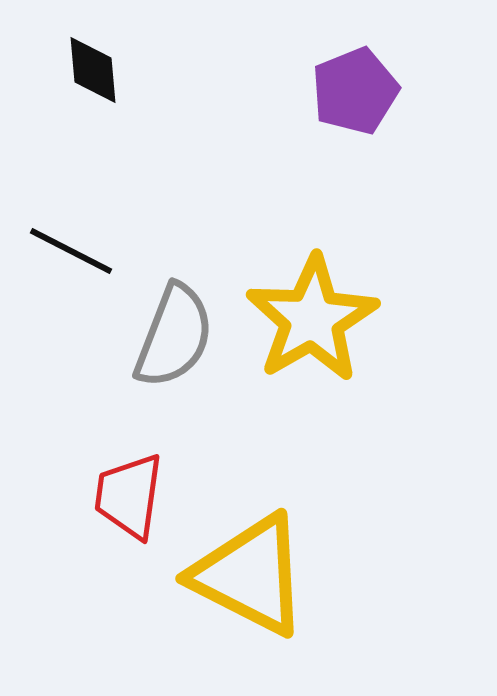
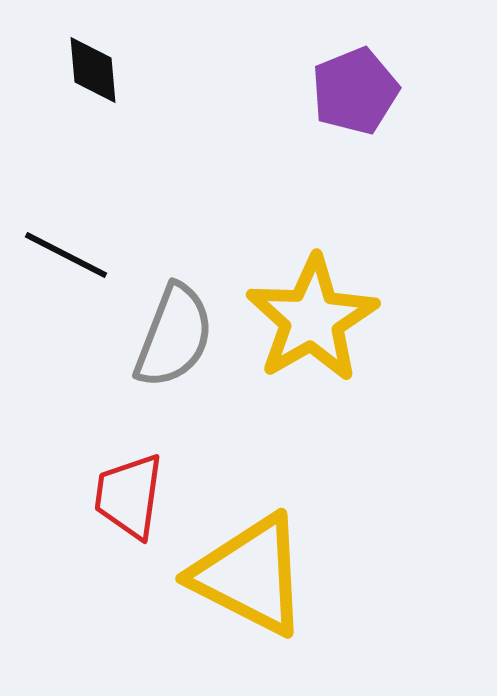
black line: moved 5 px left, 4 px down
